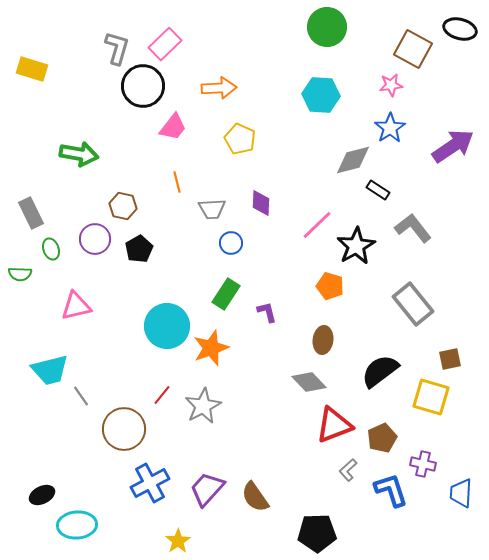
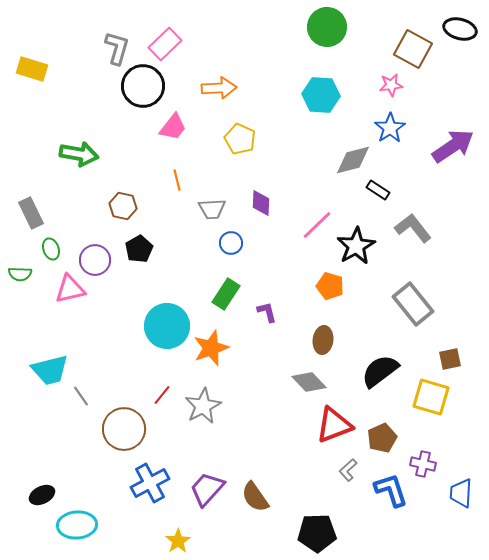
orange line at (177, 182): moved 2 px up
purple circle at (95, 239): moved 21 px down
pink triangle at (76, 306): moved 6 px left, 17 px up
